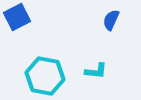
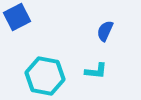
blue semicircle: moved 6 px left, 11 px down
